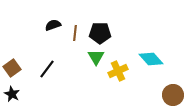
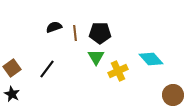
black semicircle: moved 1 px right, 2 px down
brown line: rotated 14 degrees counterclockwise
